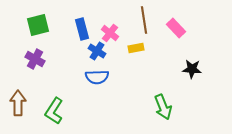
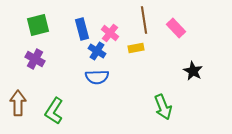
black star: moved 1 px right, 2 px down; rotated 24 degrees clockwise
